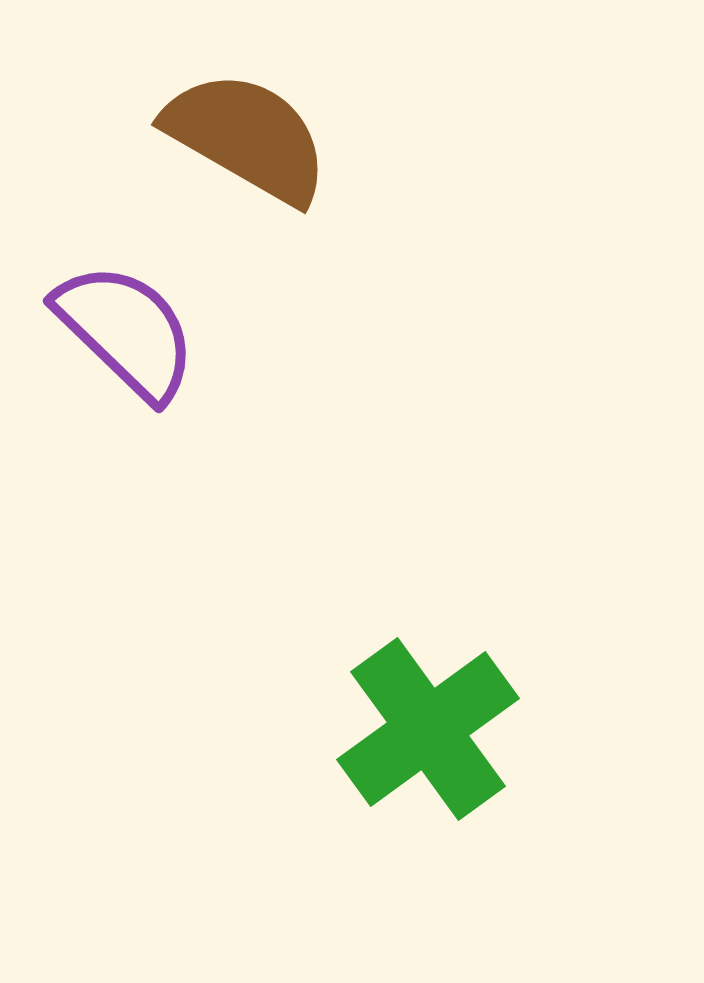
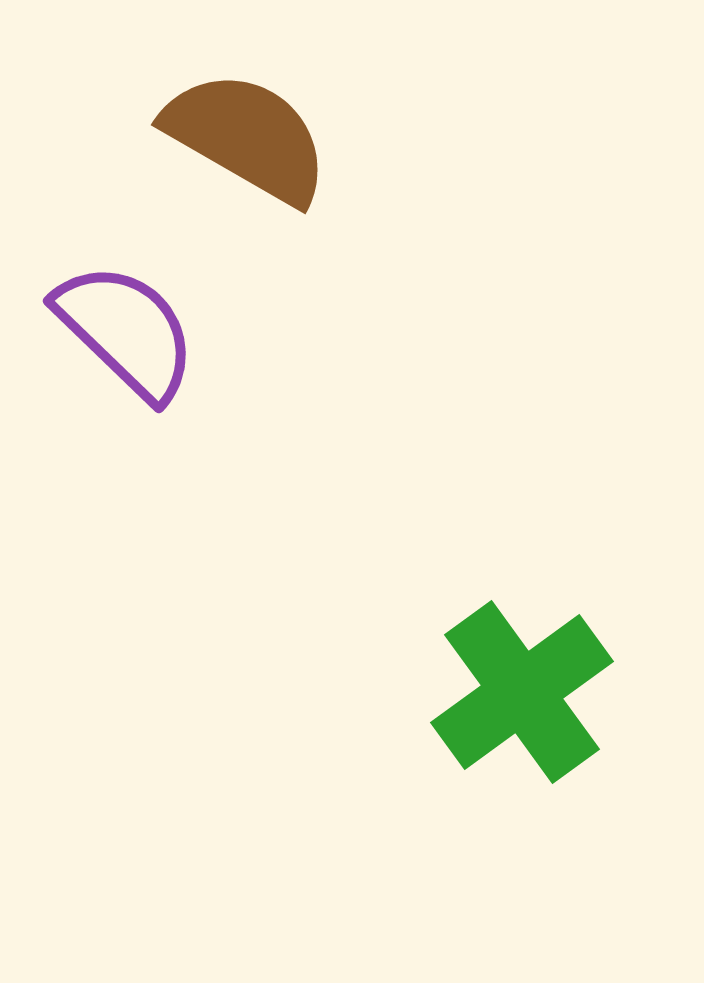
green cross: moved 94 px right, 37 px up
